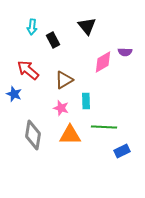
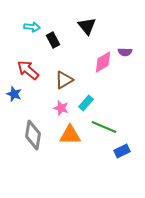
cyan arrow: rotated 91 degrees counterclockwise
cyan rectangle: moved 2 px down; rotated 42 degrees clockwise
green line: rotated 20 degrees clockwise
